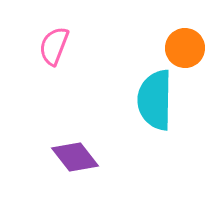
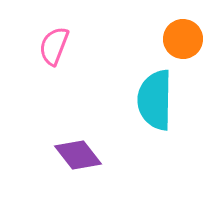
orange circle: moved 2 px left, 9 px up
purple diamond: moved 3 px right, 2 px up
